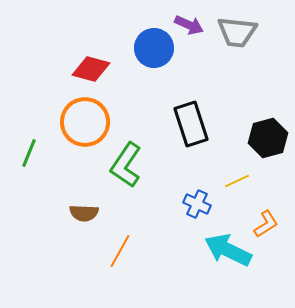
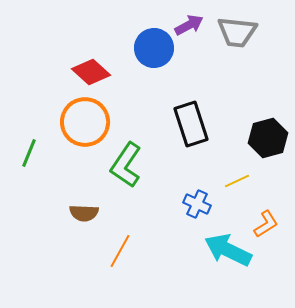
purple arrow: rotated 52 degrees counterclockwise
red diamond: moved 3 px down; rotated 27 degrees clockwise
